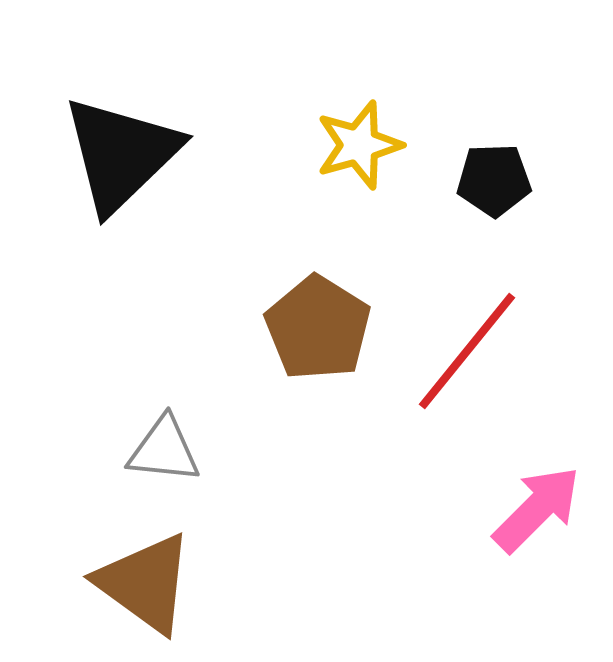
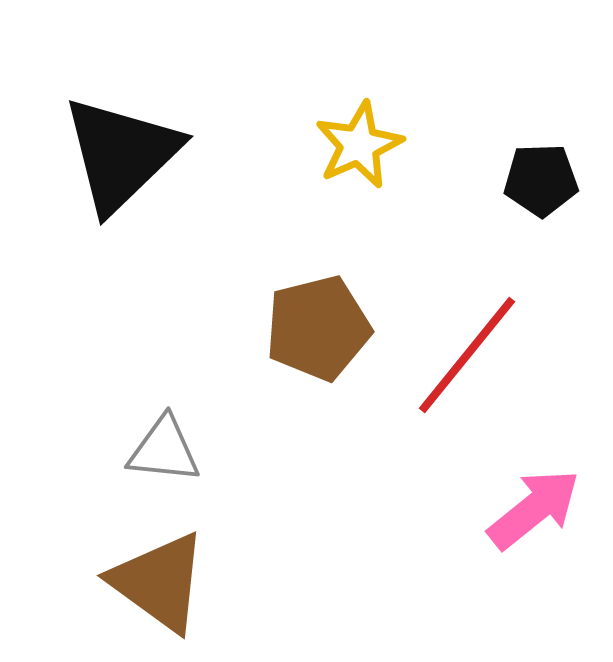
yellow star: rotated 8 degrees counterclockwise
black pentagon: moved 47 px right
brown pentagon: rotated 26 degrees clockwise
red line: moved 4 px down
pink arrow: moved 3 px left; rotated 6 degrees clockwise
brown triangle: moved 14 px right, 1 px up
